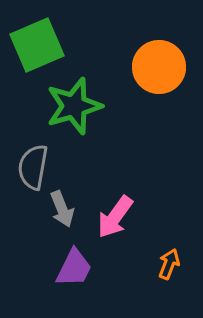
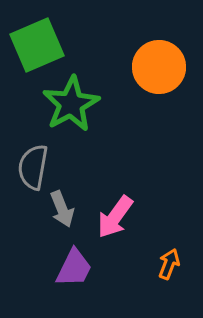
green star: moved 3 px left, 2 px up; rotated 12 degrees counterclockwise
